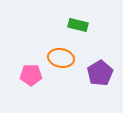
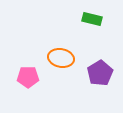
green rectangle: moved 14 px right, 6 px up
pink pentagon: moved 3 px left, 2 px down
